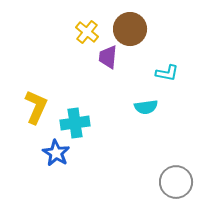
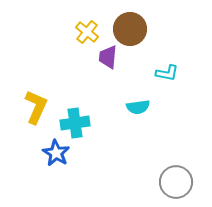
cyan semicircle: moved 8 px left
